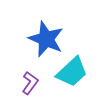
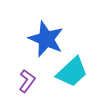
purple L-shape: moved 3 px left, 2 px up
